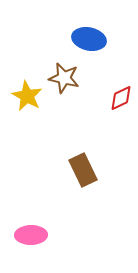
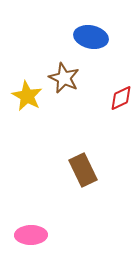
blue ellipse: moved 2 px right, 2 px up
brown star: rotated 12 degrees clockwise
